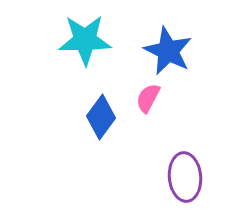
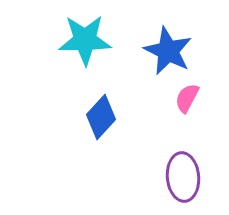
pink semicircle: moved 39 px right
blue diamond: rotated 6 degrees clockwise
purple ellipse: moved 2 px left
